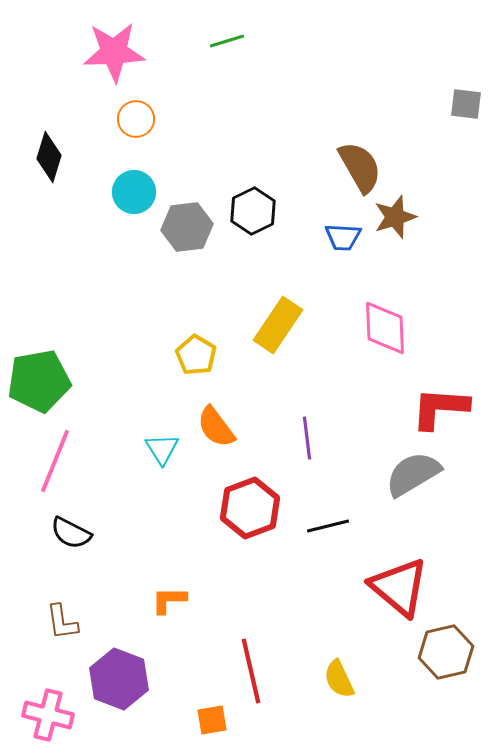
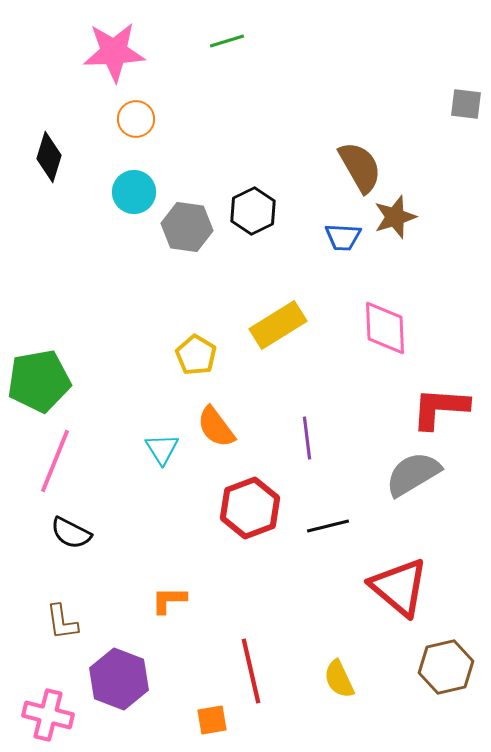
gray hexagon: rotated 15 degrees clockwise
yellow rectangle: rotated 24 degrees clockwise
brown hexagon: moved 15 px down
